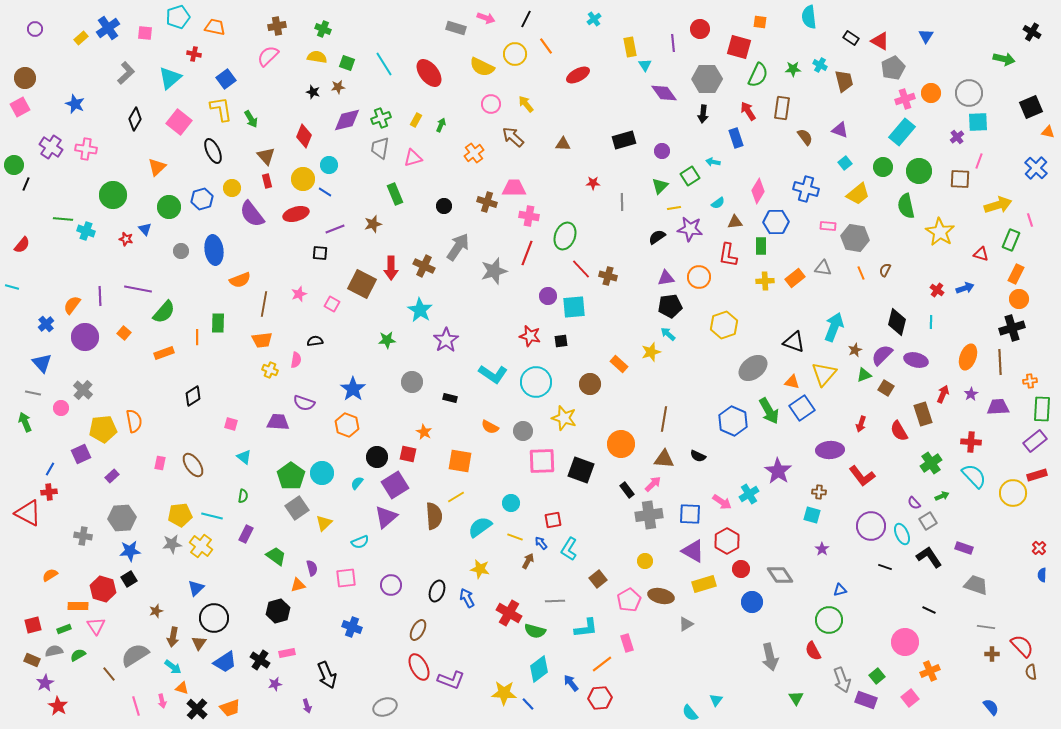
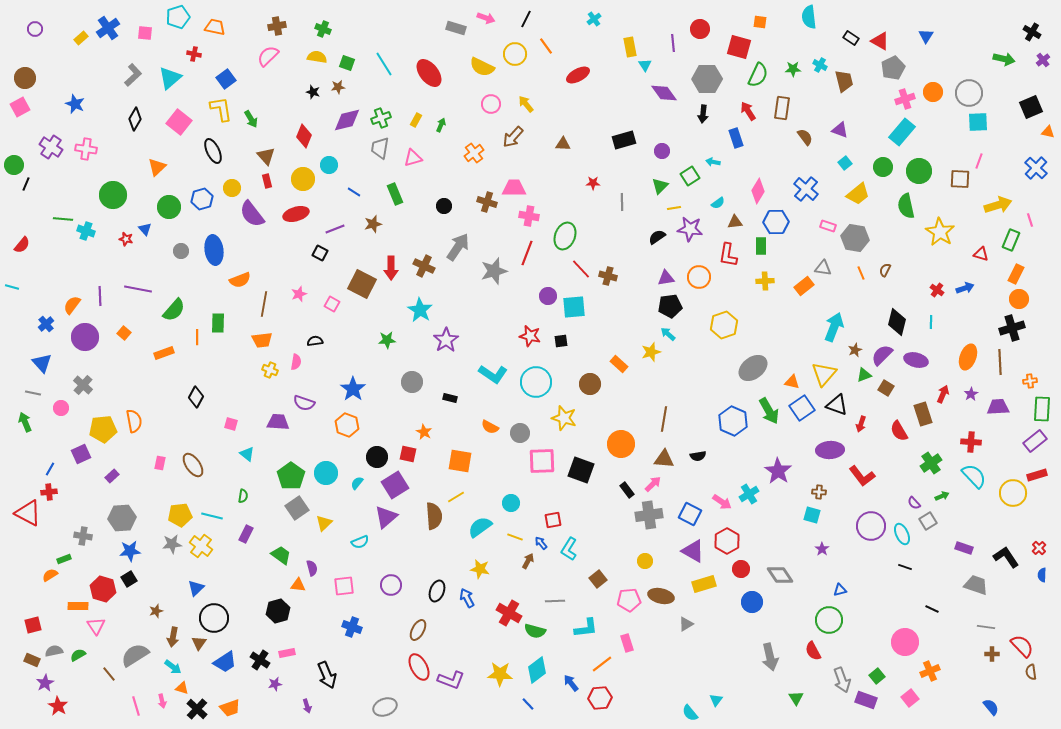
gray L-shape at (126, 73): moved 7 px right, 2 px down
orange circle at (931, 93): moved 2 px right, 1 px up
brown arrow at (513, 137): rotated 90 degrees counterclockwise
purple cross at (957, 137): moved 86 px right, 77 px up
blue cross at (806, 189): rotated 25 degrees clockwise
blue line at (325, 192): moved 29 px right
pink rectangle at (828, 226): rotated 14 degrees clockwise
black square at (320, 253): rotated 21 degrees clockwise
orange rectangle at (795, 278): moved 9 px right, 8 px down
green semicircle at (164, 312): moved 10 px right, 2 px up
black triangle at (794, 342): moved 43 px right, 63 px down
pink semicircle at (296, 360): moved 2 px down
gray cross at (83, 390): moved 5 px up
black diamond at (193, 396): moved 3 px right, 1 px down; rotated 30 degrees counterclockwise
gray circle at (523, 431): moved 3 px left, 2 px down
black semicircle at (698, 456): rotated 35 degrees counterclockwise
cyan triangle at (244, 457): moved 3 px right, 3 px up
cyan circle at (322, 473): moved 4 px right
blue square at (690, 514): rotated 25 degrees clockwise
green trapezoid at (276, 556): moved 5 px right, 1 px up
black L-shape at (929, 557): moved 77 px right
black line at (885, 567): moved 20 px right
pink square at (346, 578): moved 2 px left, 8 px down
orange triangle at (298, 585): rotated 21 degrees clockwise
pink pentagon at (629, 600): rotated 25 degrees clockwise
black line at (929, 610): moved 3 px right, 1 px up
green rectangle at (64, 629): moved 70 px up
cyan diamond at (539, 669): moved 2 px left, 1 px down
yellow star at (504, 693): moved 4 px left, 19 px up
